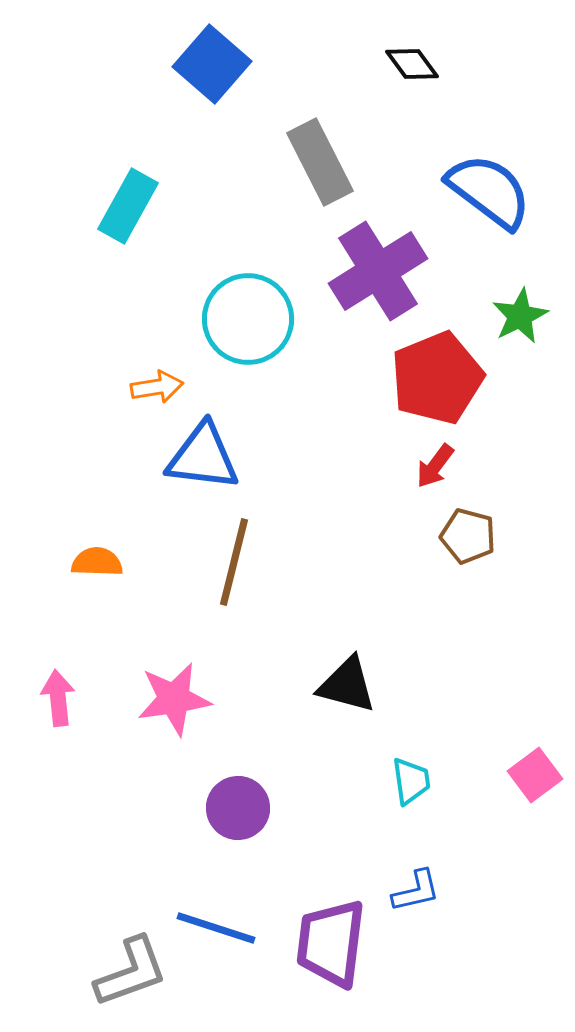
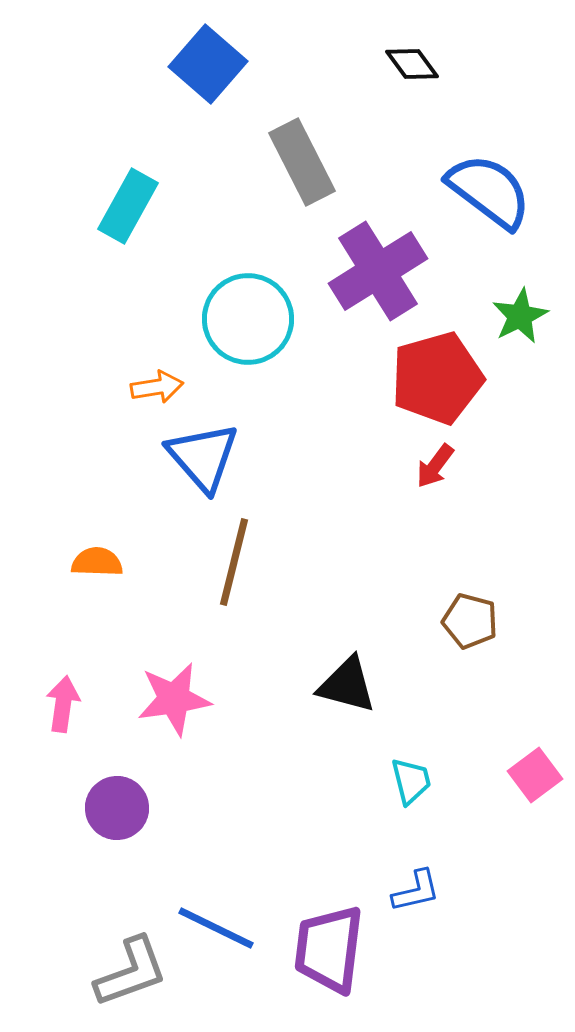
blue square: moved 4 px left
gray rectangle: moved 18 px left
red pentagon: rotated 6 degrees clockwise
blue triangle: rotated 42 degrees clockwise
brown pentagon: moved 2 px right, 85 px down
pink arrow: moved 5 px right, 6 px down; rotated 14 degrees clockwise
cyan trapezoid: rotated 6 degrees counterclockwise
purple circle: moved 121 px left
blue line: rotated 8 degrees clockwise
purple trapezoid: moved 2 px left, 6 px down
